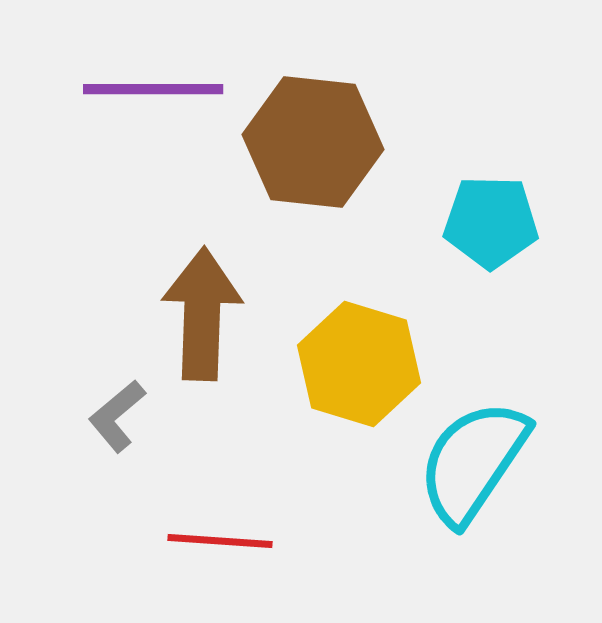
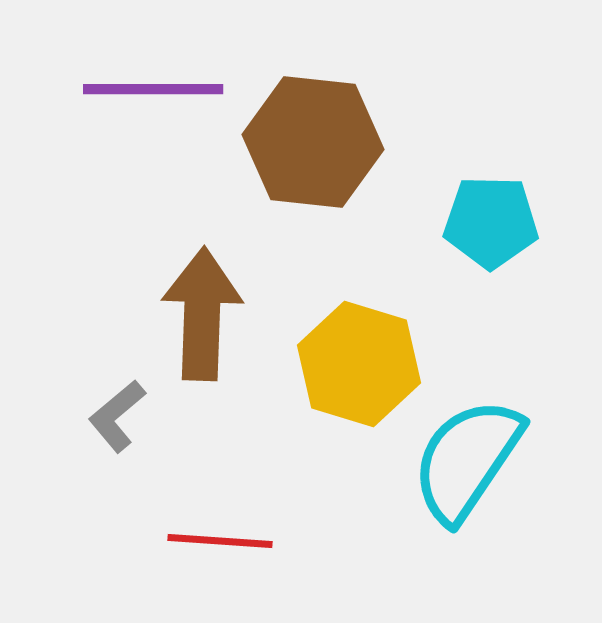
cyan semicircle: moved 6 px left, 2 px up
